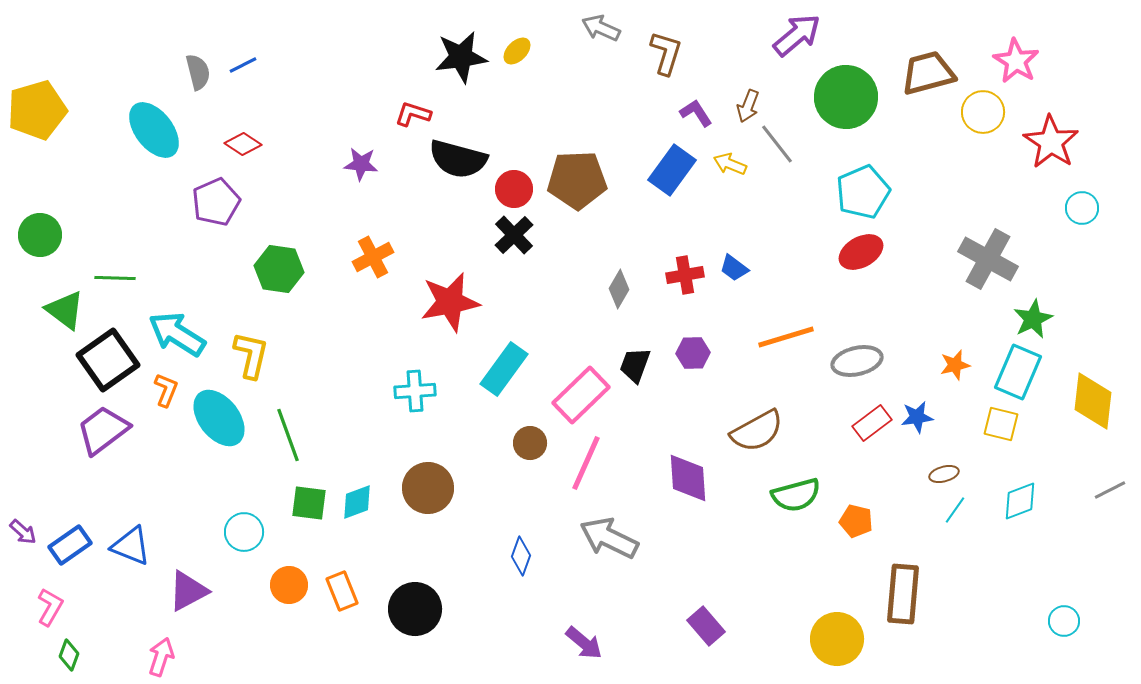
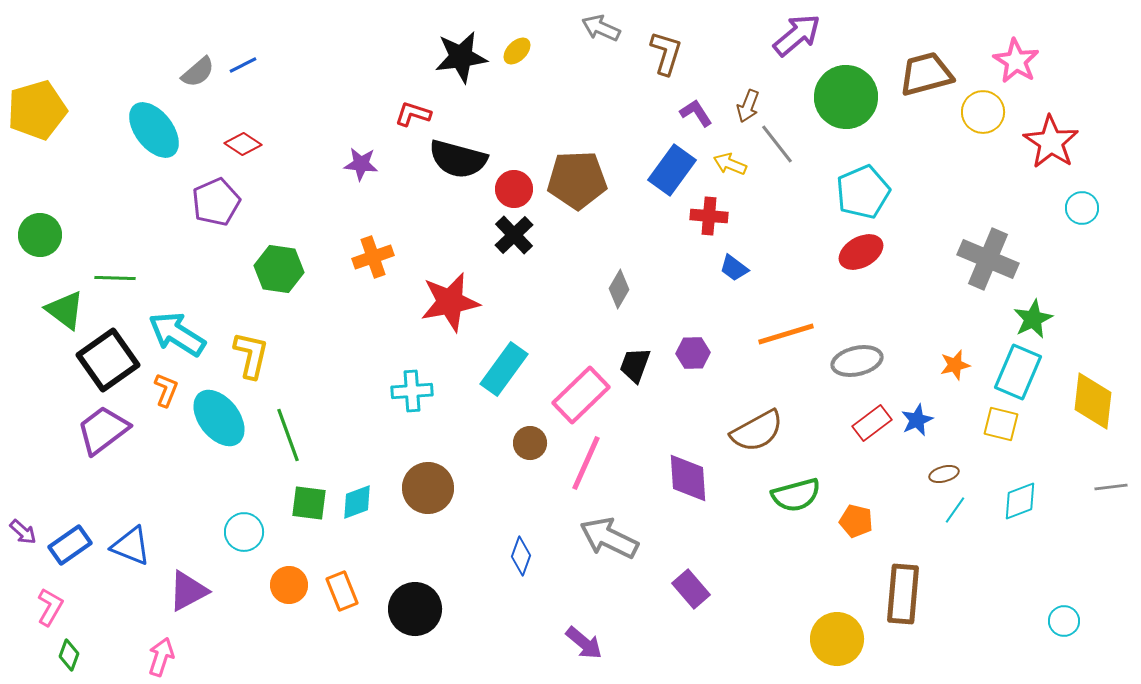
gray semicircle at (198, 72): rotated 63 degrees clockwise
brown trapezoid at (928, 73): moved 2 px left, 1 px down
orange cross at (373, 257): rotated 9 degrees clockwise
gray cross at (988, 259): rotated 6 degrees counterclockwise
red cross at (685, 275): moved 24 px right, 59 px up; rotated 15 degrees clockwise
orange line at (786, 337): moved 3 px up
cyan cross at (415, 391): moved 3 px left
blue star at (917, 417): moved 3 px down; rotated 16 degrees counterclockwise
gray line at (1110, 490): moved 1 px right, 3 px up; rotated 20 degrees clockwise
purple rectangle at (706, 626): moved 15 px left, 37 px up
